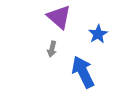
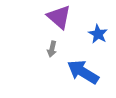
blue star: rotated 12 degrees counterclockwise
blue arrow: rotated 32 degrees counterclockwise
